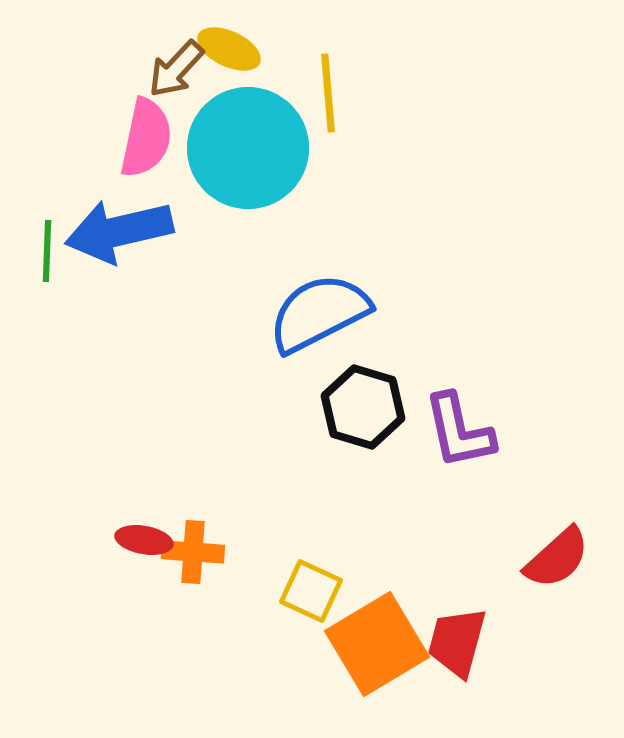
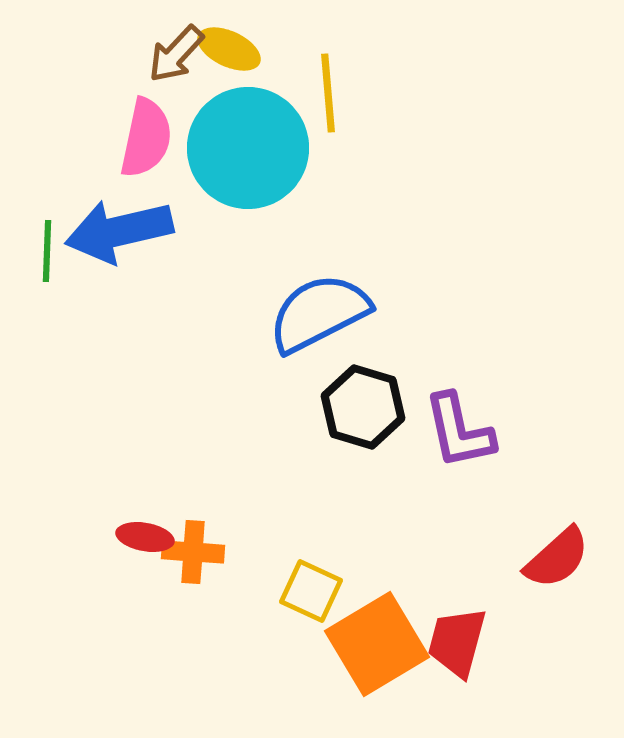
brown arrow: moved 15 px up
red ellipse: moved 1 px right, 3 px up
